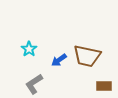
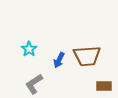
brown trapezoid: rotated 16 degrees counterclockwise
blue arrow: rotated 28 degrees counterclockwise
